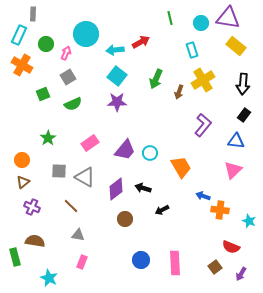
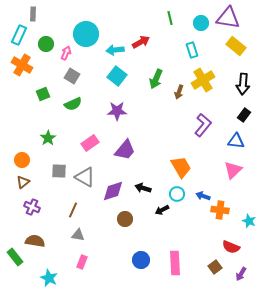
gray square at (68, 77): moved 4 px right, 1 px up; rotated 28 degrees counterclockwise
purple star at (117, 102): moved 9 px down
cyan circle at (150, 153): moved 27 px right, 41 px down
purple diamond at (116, 189): moved 3 px left, 2 px down; rotated 20 degrees clockwise
brown line at (71, 206): moved 2 px right, 4 px down; rotated 70 degrees clockwise
green rectangle at (15, 257): rotated 24 degrees counterclockwise
